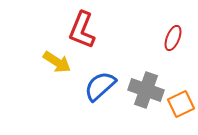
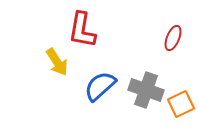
red L-shape: rotated 12 degrees counterclockwise
yellow arrow: rotated 24 degrees clockwise
